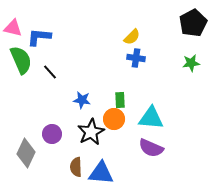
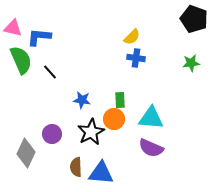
black pentagon: moved 1 px right, 4 px up; rotated 24 degrees counterclockwise
